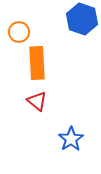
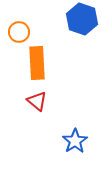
blue star: moved 4 px right, 2 px down
